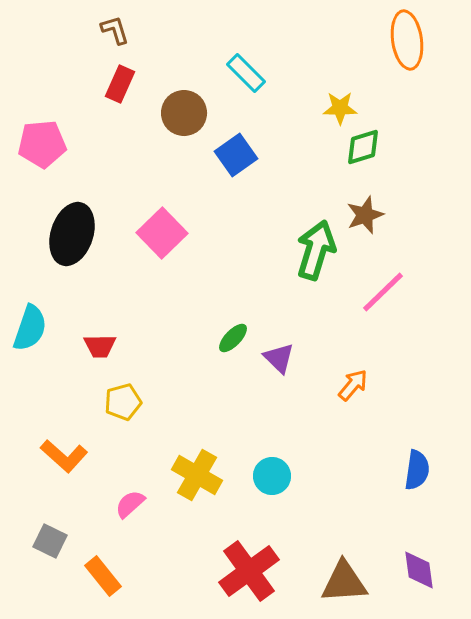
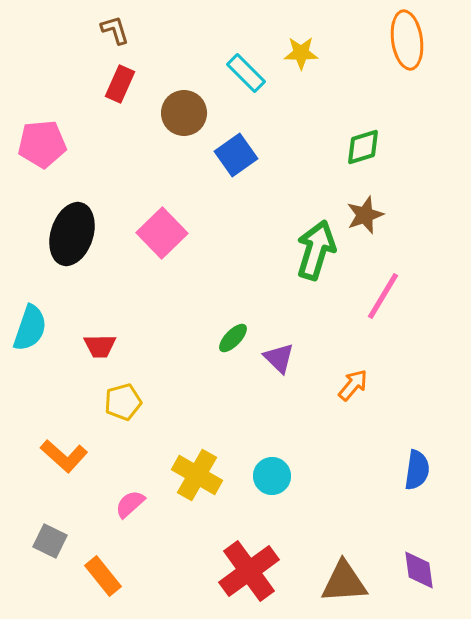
yellow star: moved 39 px left, 55 px up
pink line: moved 4 px down; rotated 15 degrees counterclockwise
